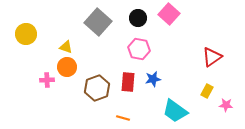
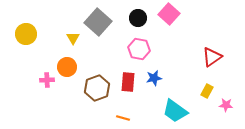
yellow triangle: moved 7 px right, 9 px up; rotated 40 degrees clockwise
blue star: moved 1 px right, 1 px up
